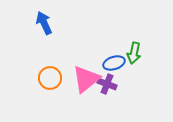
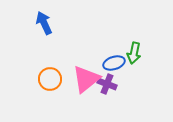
orange circle: moved 1 px down
